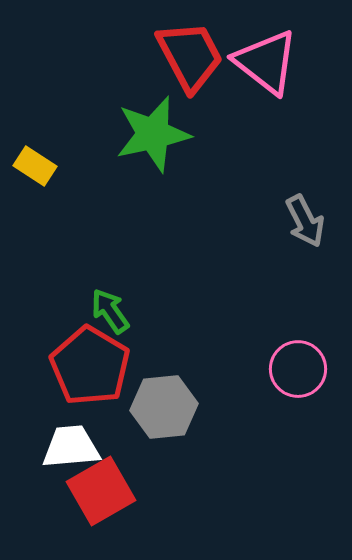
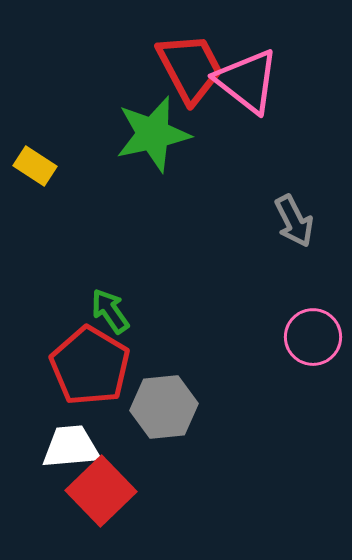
red trapezoid: moved 12 px down
pink triangle: moved 19 px left, 19 px down
gray arrow: moved 11 px left
pink circle: moved 15 px right, 32 px up
red square: rotated 14 degrees counterclockwise
